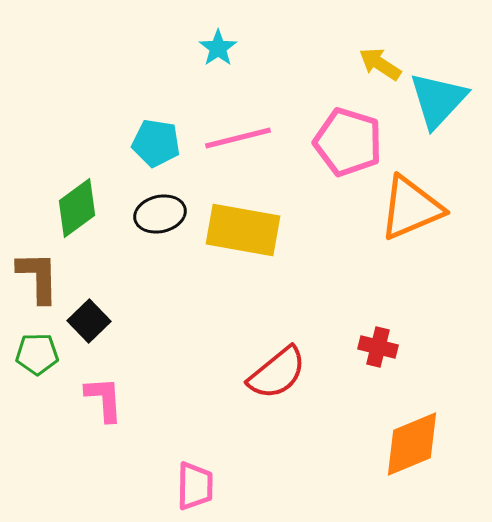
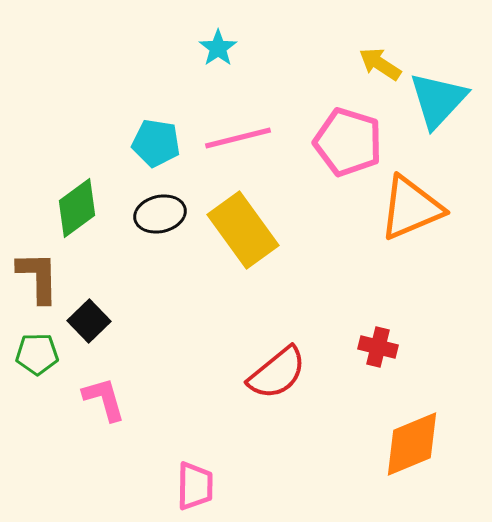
yellow rectangle: rotated 44 degrees clockwise
pink L-shape: rotated 12 degrees counterclockwise
